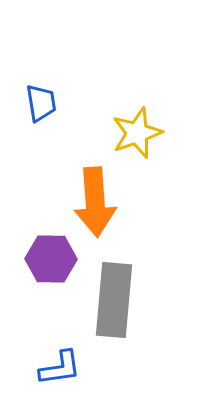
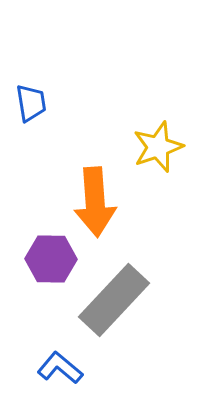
blue trapezoid: moved 10 px left
yellow star: moved 21 px right, 14 px down
gray rectangle: rotated 38 degrees clockwise
blue L-shape: rotated 132 degrees counterclockwise
